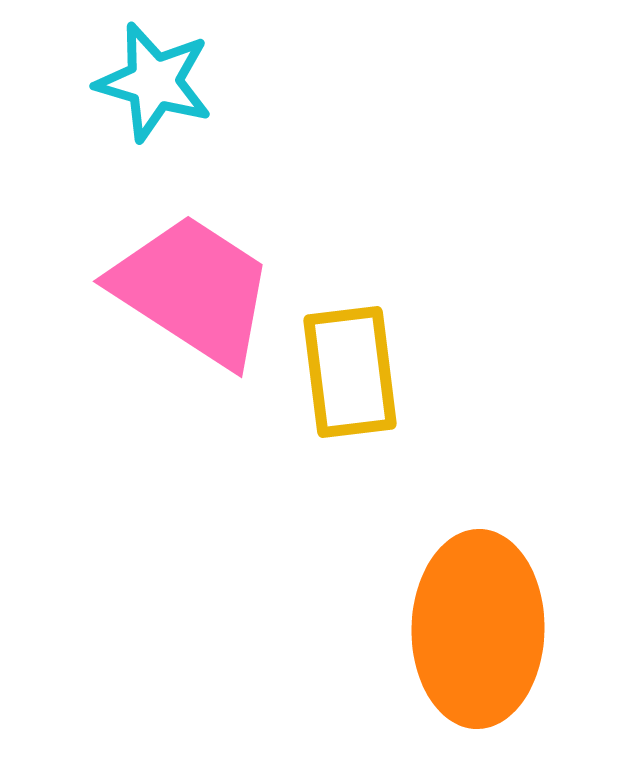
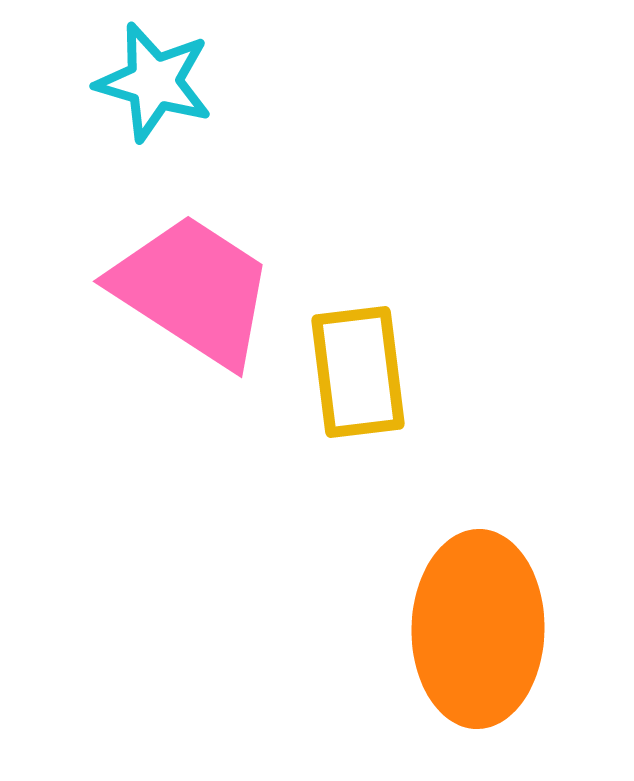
yellow rectangle: moved 8 px right
